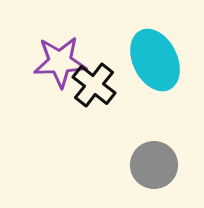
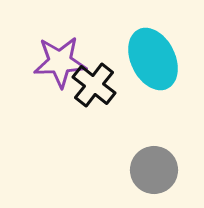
cyan ellipse: moved 2 px left, 1 px up
gray circle: moved 5 px down
